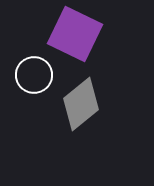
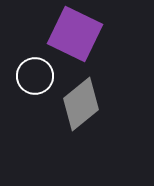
white circle: moved 1 px right, 1 px down
